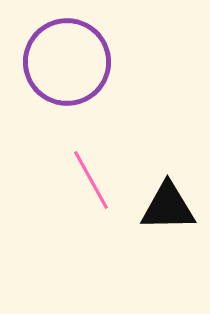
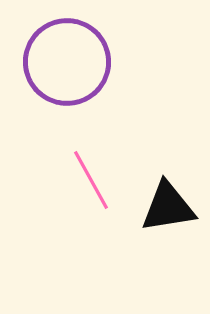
black triangle: rotated 8 degrees counterclockwise
